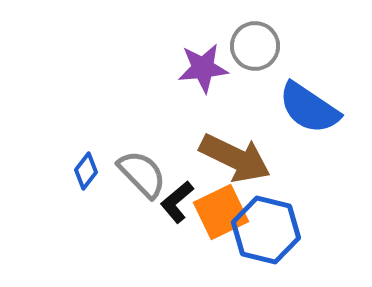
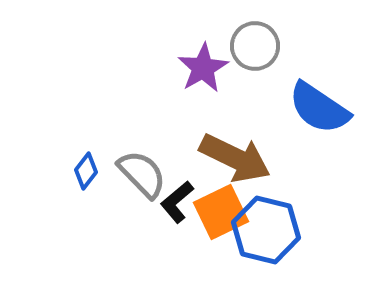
purple star: rotated 24 degrees counterclockwise
blue semicircle: moved 10 px right
